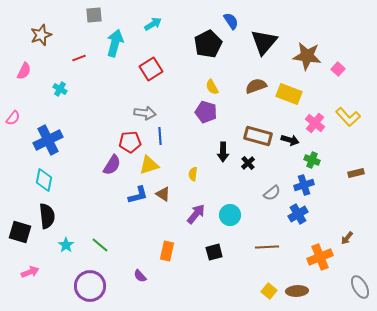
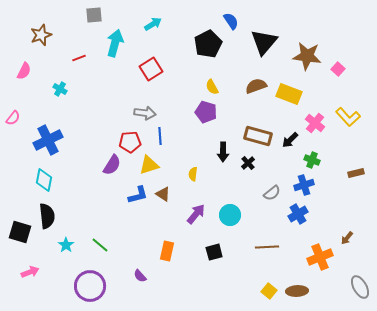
black arrow at (290, 140): rotated 120 degrees clockwise
